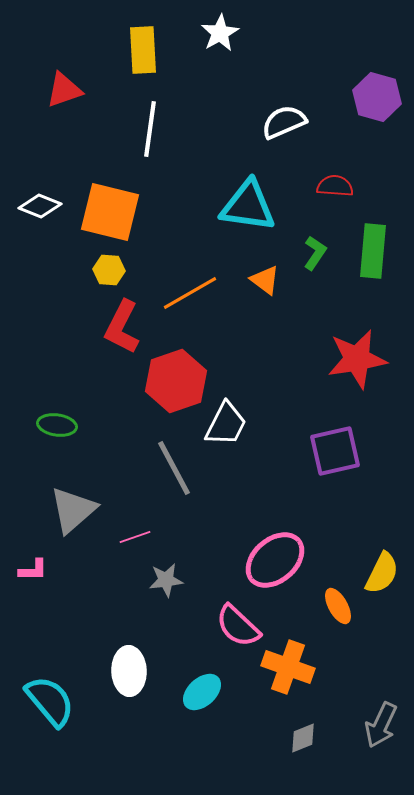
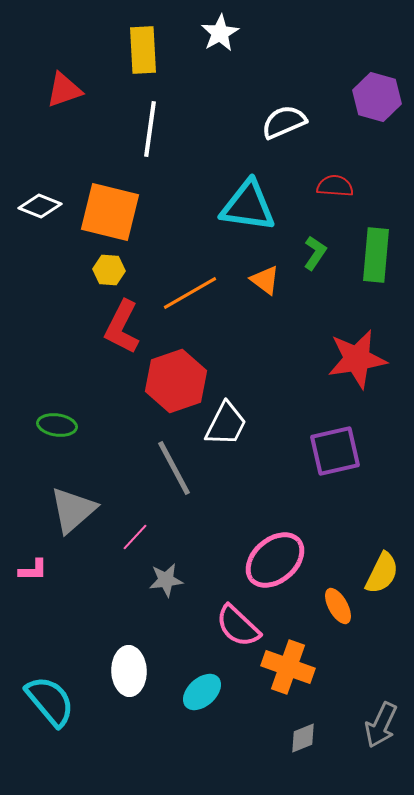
green rectangle: moved 3 px right, 4 px down
pink line: rotated 28 degrees counterclockwise
